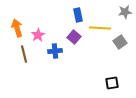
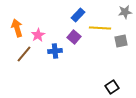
blue rectangle: rotated 56 degrees clockwise
gray square: moved 1 px right, 1 px up; rotated 24 degrees clockwise
brown line: rotated 54 degrees clockwise
black square: moved 4 px down; rotated 24 degrees counterclockwise
